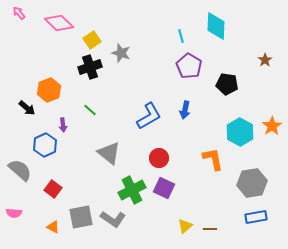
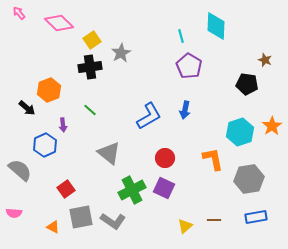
gray star: rotated 24 degrees clockwise
brown star: rotated 16 degrees counterclockwise
black cross: rotated 10 degrees clockwise
black pentagon: moved 20 px right
cyan hexagon: rotated 12 degrees clockwise
red circle: moved 6 px right
gray hexagon: moved 3 px left, 4 px up
red square: moved 13 px right; rotated 18 degrees clockwise
gray L-shape: moved 2 px down
brown line: moved 4 px right, 9 px up
